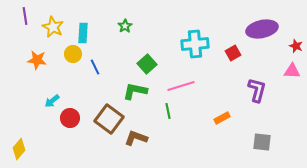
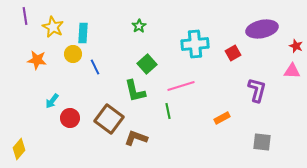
green star: moved 14 px right
green L-shape: rotated 115 degrees counterclockwise
cyan arrow: rotated 14 degrees counterclockwise
